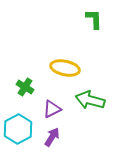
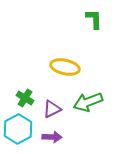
yellow ellipse: moved 1 px up
green cross: moved 11 px down
green arrow: moved 2 px left, 2 px down; rotated 36 degrees counterclockwise
purple arrow: rotated 60 degrees clockwise
